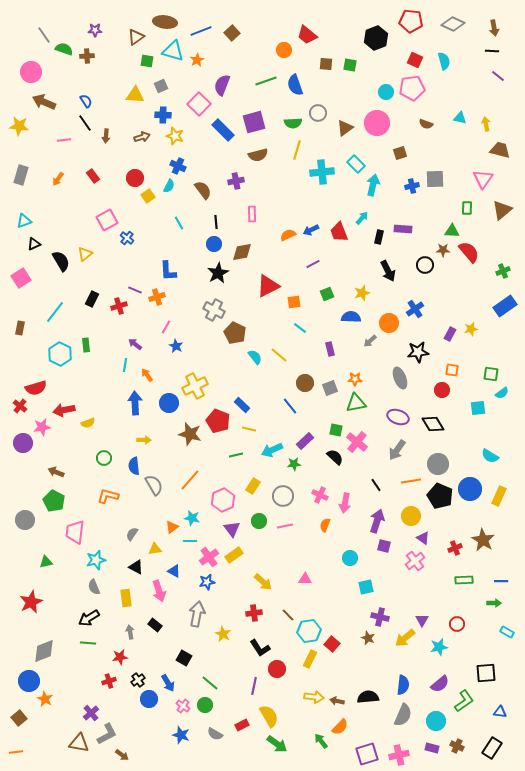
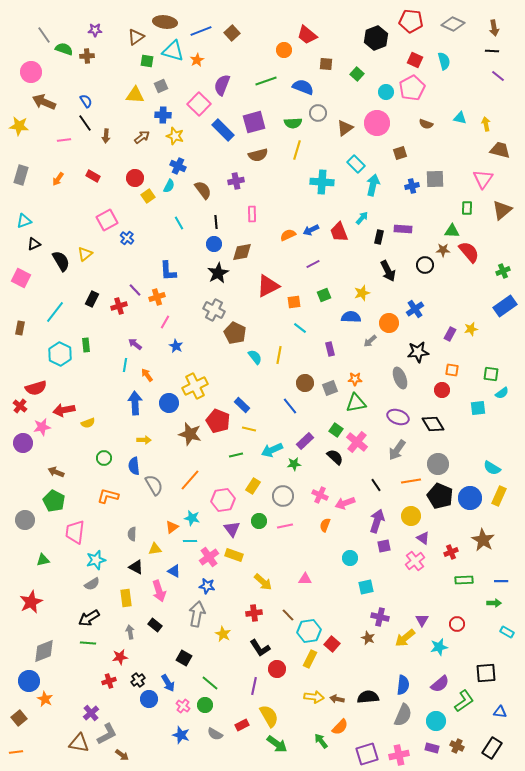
green square at (350, 65): moved 7 px right, 9 px down; rotated 32 degrees clockwise
blue semicircle at (295, 85): moved 8 px right, 2 px down; rotated 130 degrees clockwise
pink pentagon at (412, 88): rotated 20 degrees counterclockwise
brown arrow at (142, 137): rotated 21 degrees counterclockwise
cyan cross at (322, 172): moved 10 px down; rotated 10 degrees clockwise
red rectangle at (93, 176): rotated 24 degrees counterclockwise
pink square at (21, 278): rotated 30 degrees counterclockwise
purple line at (135, 290): rotated 24 degrees clockwise
green square at (327, 294): moved 3 px left, 1 px down
pink line at (166, 327): moved 1 px left, 5 px up
yellow line at (279, 355): rotated 60 degrees clockwise
green square at (336, 430): rotated 24 degrees clockwise
cyan semicircle at (490, 456): moved 2 px right, 12 px down
blue circle at (470, 489): moved 9 px down
pink hexagon at (223, 500): rotated 15 degrees clockwise
pink arrow at (345, 503): rotated 60 degrees clockwise
gray semicircle at (132, 534): rotated 32 degrees counterclockwise
purple square at (384, 546): rotated 24 degrees counterclockwise
red cross at (455, 548): moved 4 px left, 4 px down
yellow rectangle at (234, 555): rotated 54 degrees clockwise
green triangle at (46, 562): moved 3 px left, 2 px up
blue star at (207, 582): moved 4 px down; rotated 21 degrees clockwise
gray semicircle at (94, 587): moved 2 px left, 3 px up; rotated 98 degrees counterclockwise
brown arrow at (337, 701): moved 2 px up
